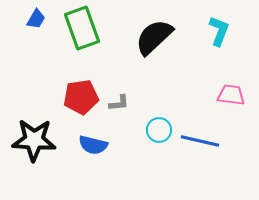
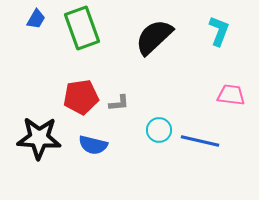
black star: moved 5 px right, 2 px up
